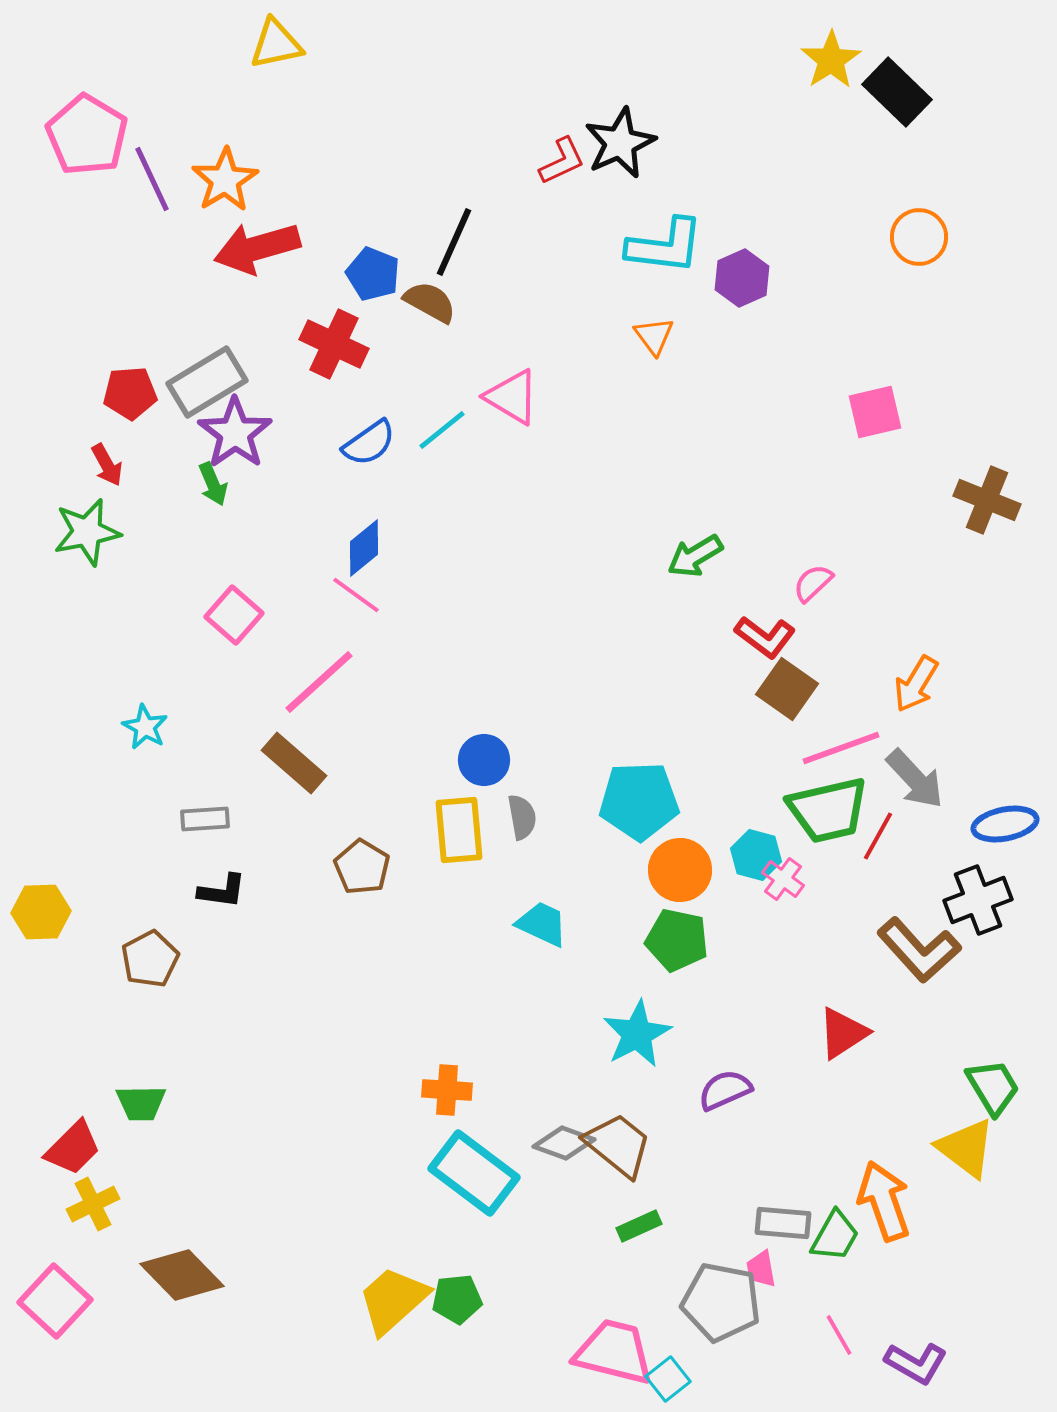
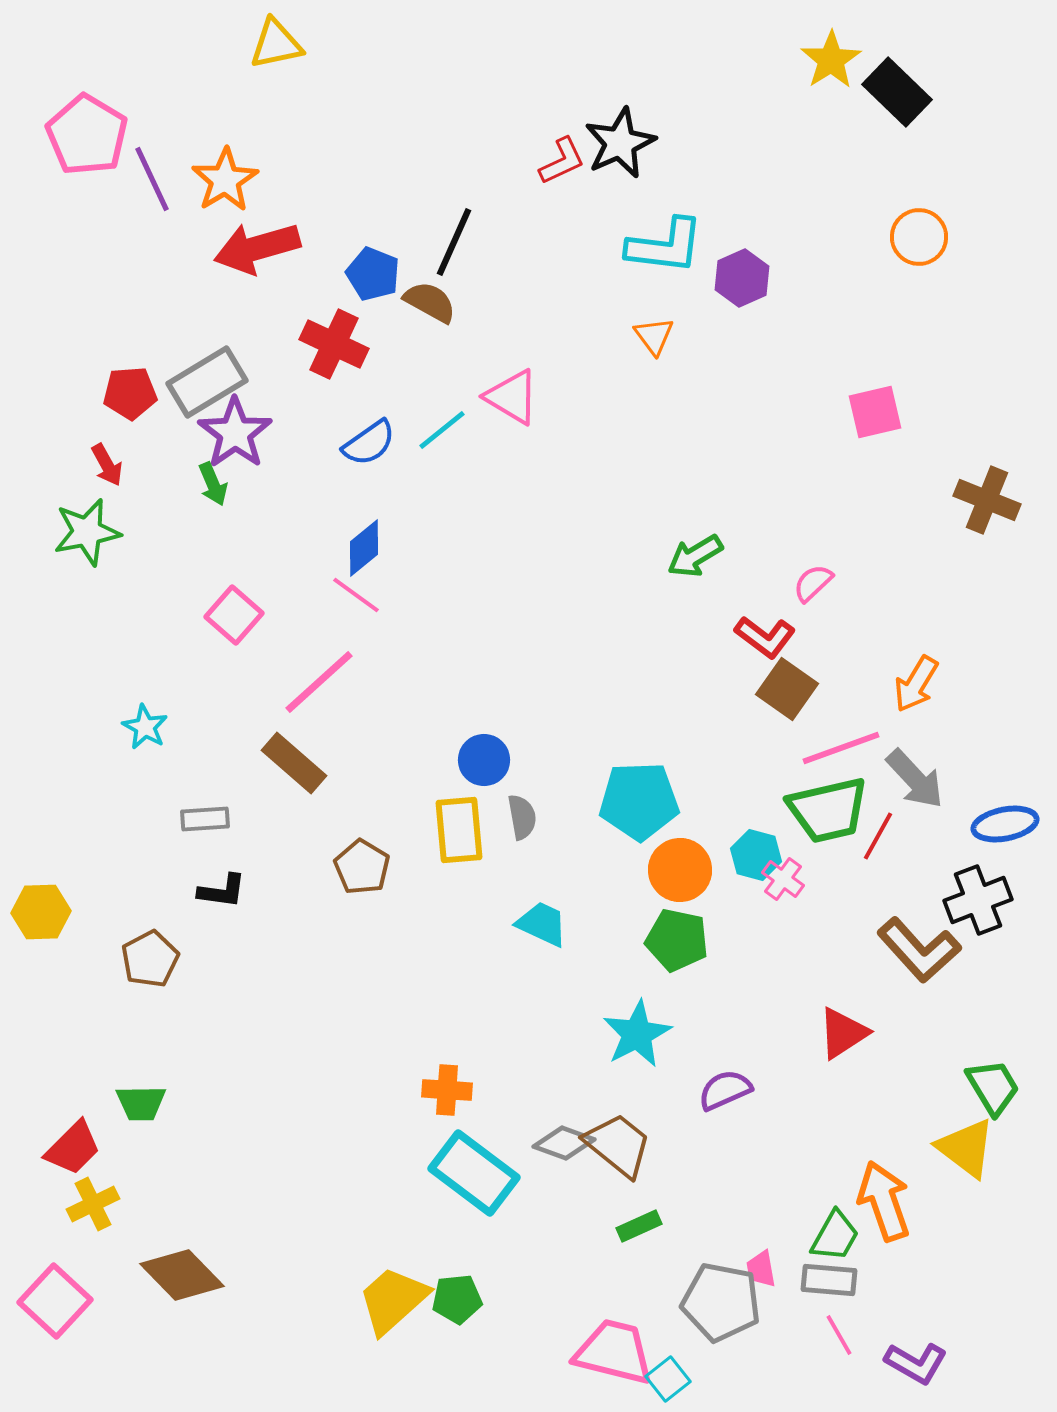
gray rectangle at (783, 1223): moved 46 px right, 57 px down
